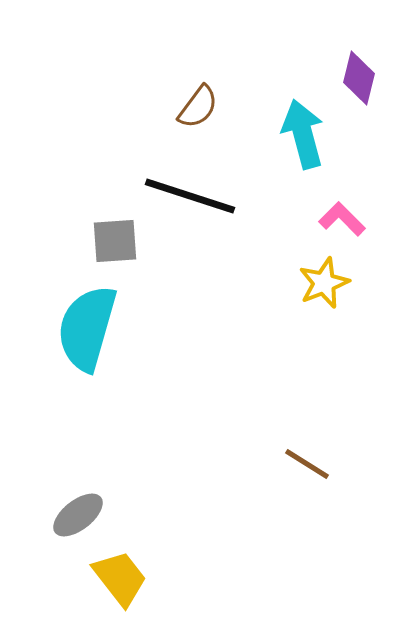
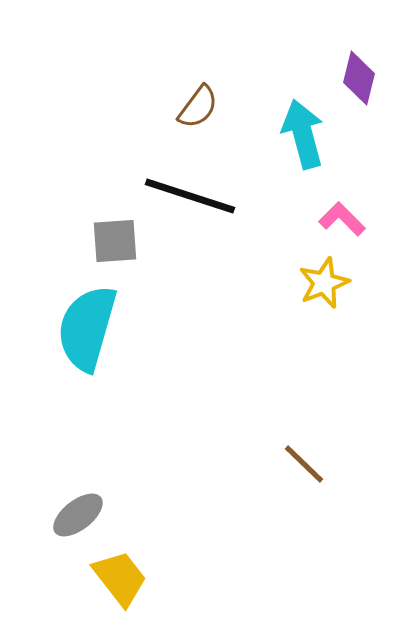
brown line: moved 3 px left; rotated 12 degrees clockwise
